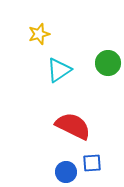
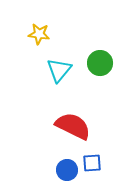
yellow star: rotated 25 degrees clockwise
green circle: moved 8 px left
cyan triangle: rotated 16 degrees counterclockwise
blue circle: moved 1 px right, 2 px up
